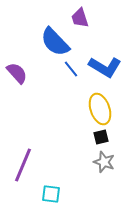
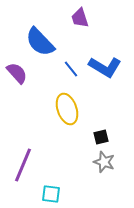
blue semicircle: moved 15 px left
yellow ellipse: moved 33 px left
